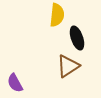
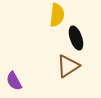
black ellipse: moved 1 px left
purple semicircle: moved 1 px left, 2 px up
